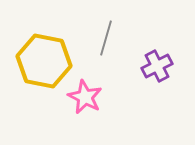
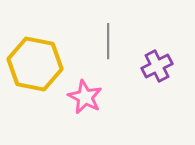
gray line: moved 2 px right, 3 px down; rotated 16 degrees counterclockwise
yellow hexagon: moved 9 px left, 3 px down
